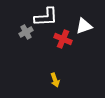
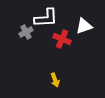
white L-shape: moved 1 px down
red cross: moved 1 px left
